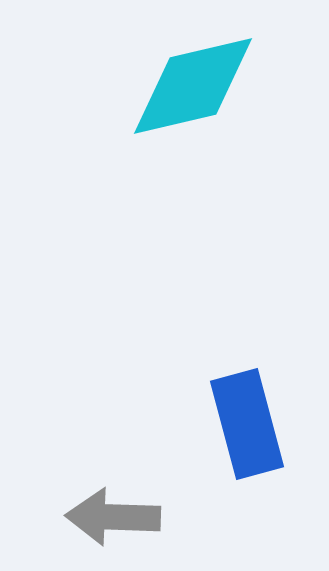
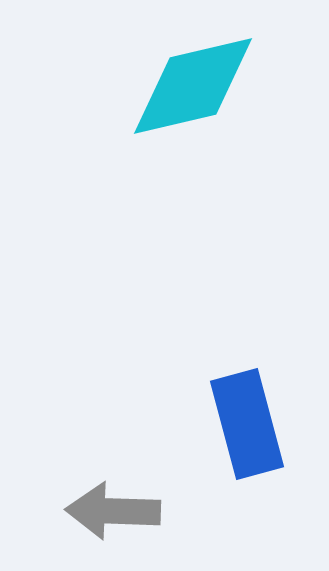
gray arrow: moved 6 px up
